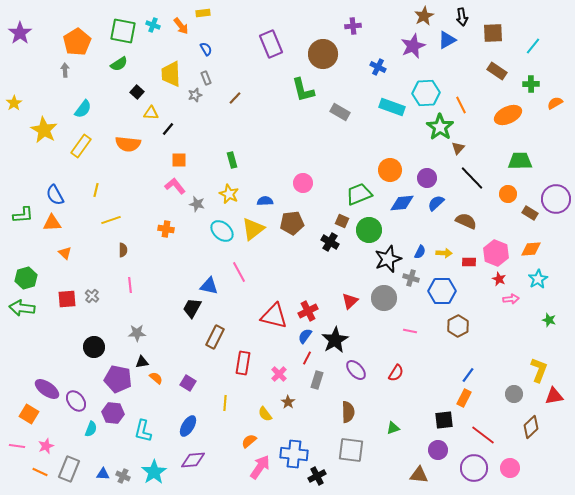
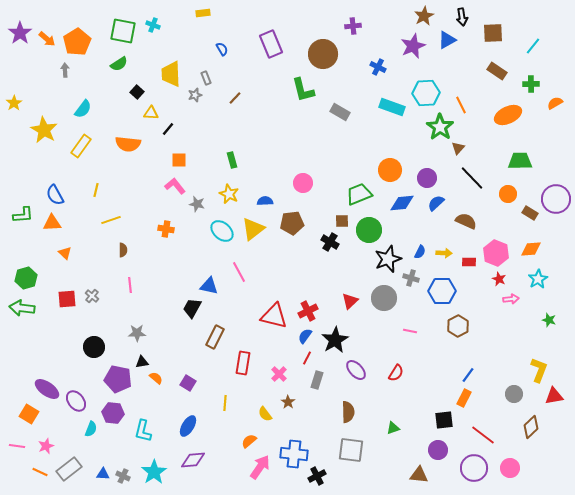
orange arrow at (181, 26): moved 134 px left, 13 px down; rotated 12 degrees counterclockwise
blue semicircle at (206, 49): moved 16 px right
brown square at (342, 221): rotated 24 degrees counterclockwise
gray rectangle at (69, 469): rotated 30 degrees clockwise
